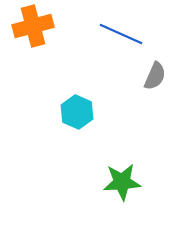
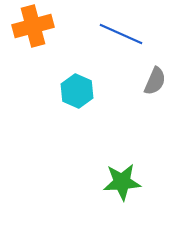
gray semicircle: moved 5 px down
cyan hexagon: moved 21 px up
